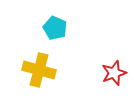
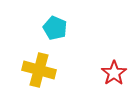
red star: rotated 15 degrees counterclockwise
